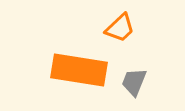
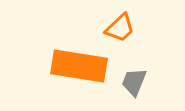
orange rectangle: moved 4 px up
